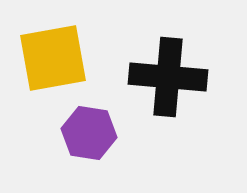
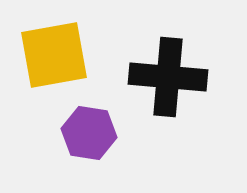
yellow square: moved 1 px right, 3 px up
